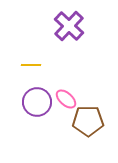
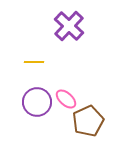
yellow line: moved 3 px right, 3 px up
brown pentagon: rotated 24 degrees counterclockwise
